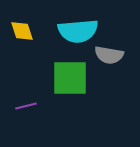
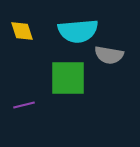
green square: moved 2 px left
purple line: moved 2 px left, 1 px up
